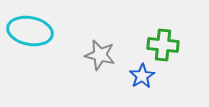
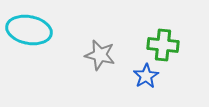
cyan ellipse: moved 1 px left, 1 px up
blue star: moved 4 px right
